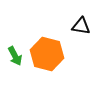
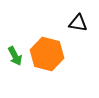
black triangle: moved 3 px left, 3 px up
